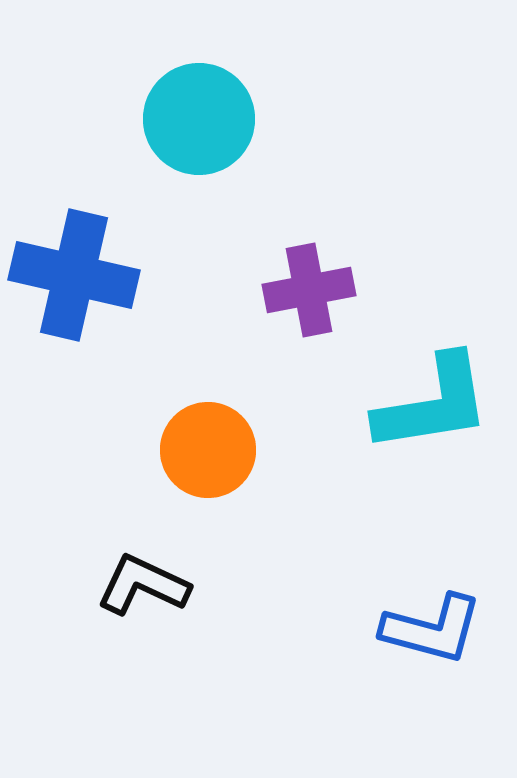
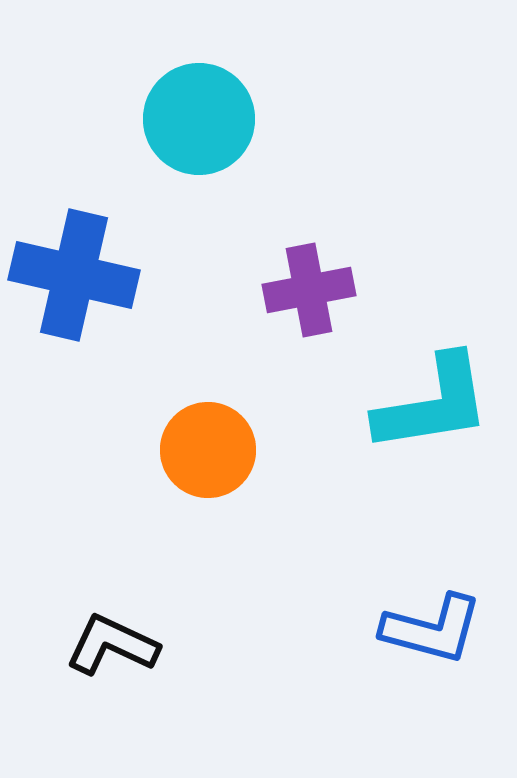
black L-shape: moved 31 px left, 60 px down
